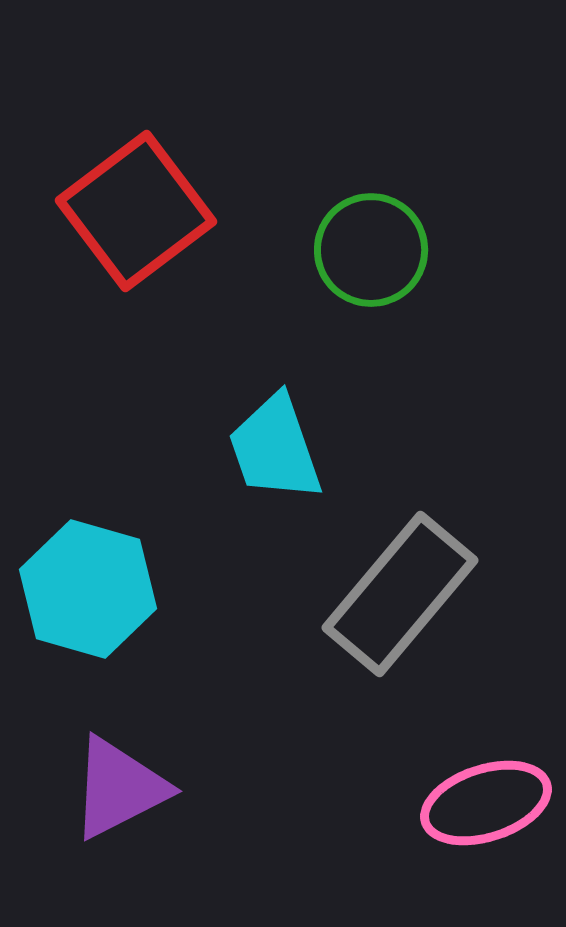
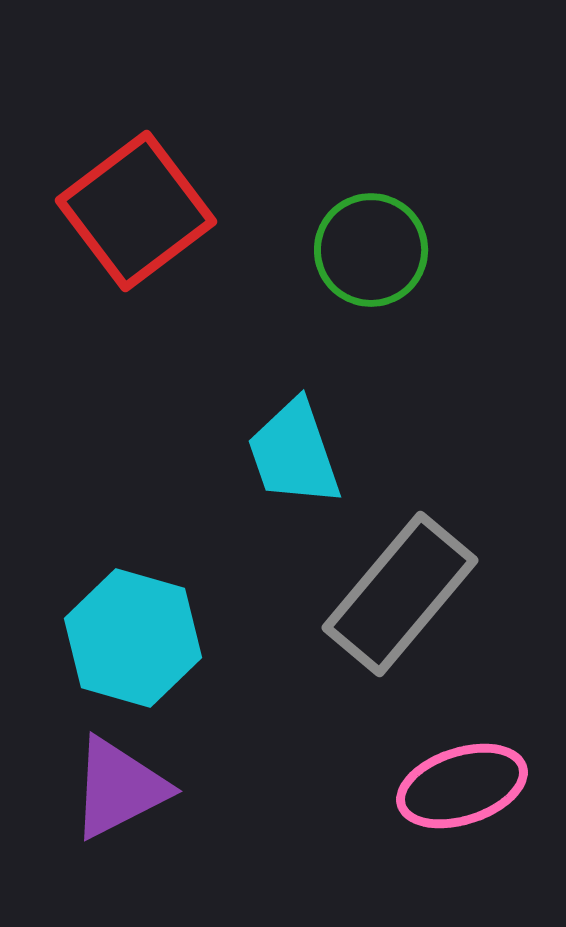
cyan trapezoid: moved 19 px right, 5 px down
cyan hexagon: moved 45 px right, 49 px down
pink ellipse: moved 24 px left, 17 px up
